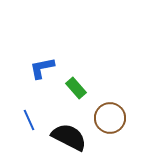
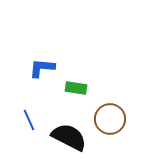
blue L-shape: rotated 16 degrees clockwise
green rectangle: rotated 40 degrees counterclockwise
brown circle: moved 1 px down
